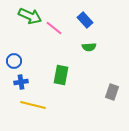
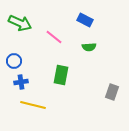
green arrow: moved 10 px left, 7 px down
blue rectangle: rotated 21 degrees counterclockwise
pink line: moved 9 px down
